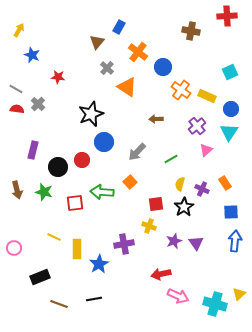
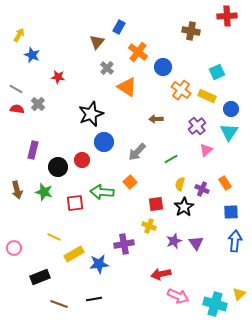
yellow arrow at (19, 30): moved 5 px down
cyan square at (230, 72): moved 13 px left
yellow rectangle at (77, 249): moved 3 px left, 5 px down; rotated 60 degrees clockwise
blue star at (99, 264): rotated 24 degrees clockwise
